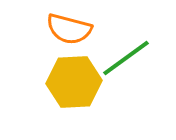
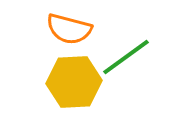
green line: moved 1 px up
